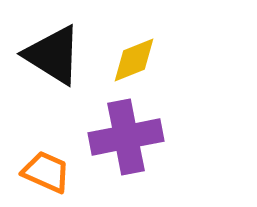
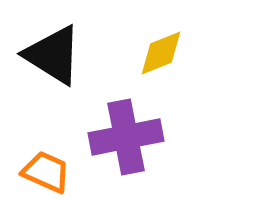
yellow diamond: moved 27 px right, 7 px up
